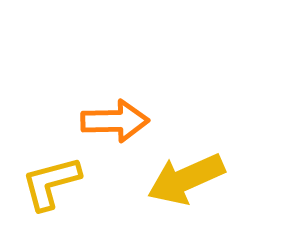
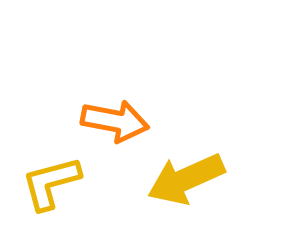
orange arrow: rotated 12 degrees clockwise
